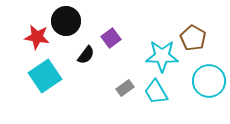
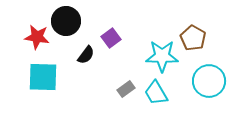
cyan square: moved 2 px left, 1 px down; rotated 36 degrees clockwise
gray rectangle: moved 1 px right, 1 px down
cyan trapezoid: moved 1 px down
